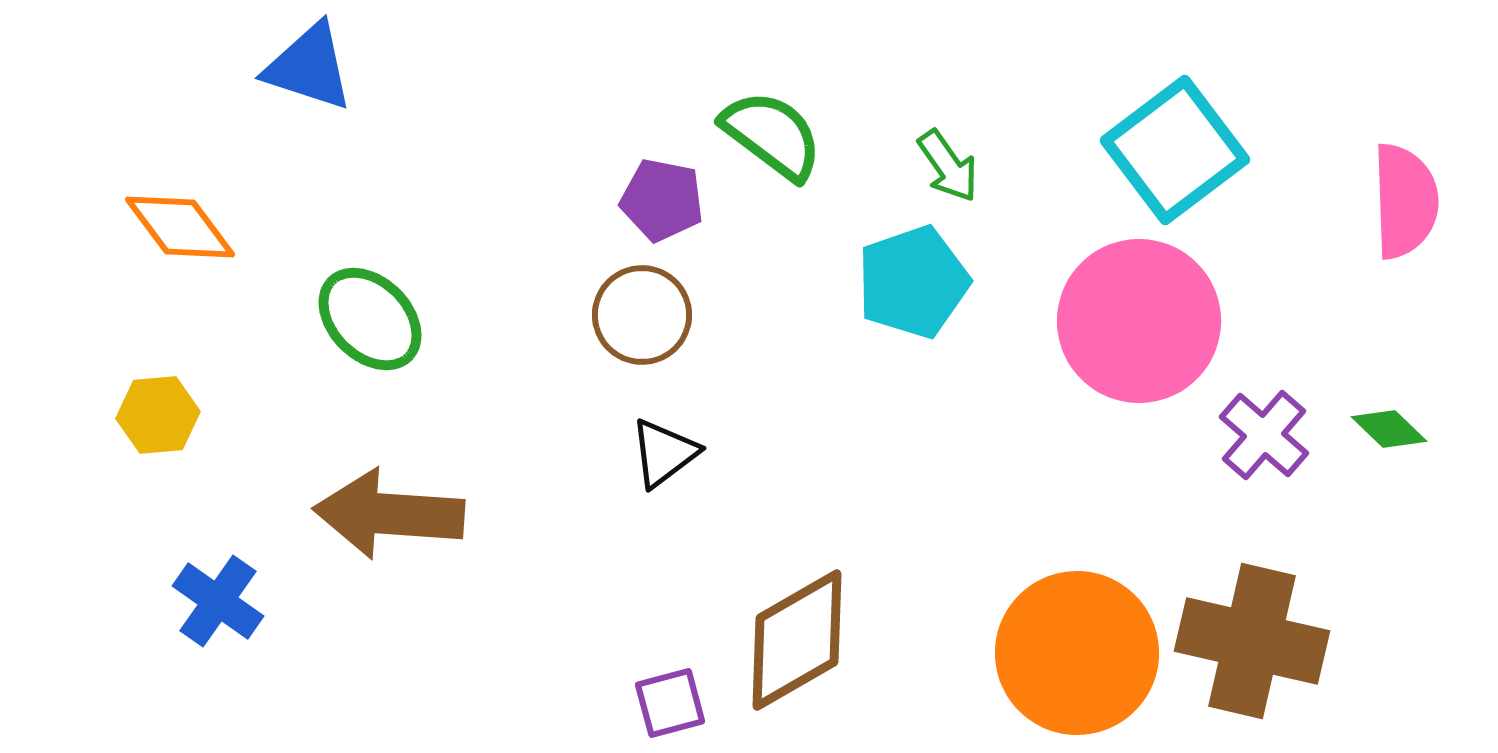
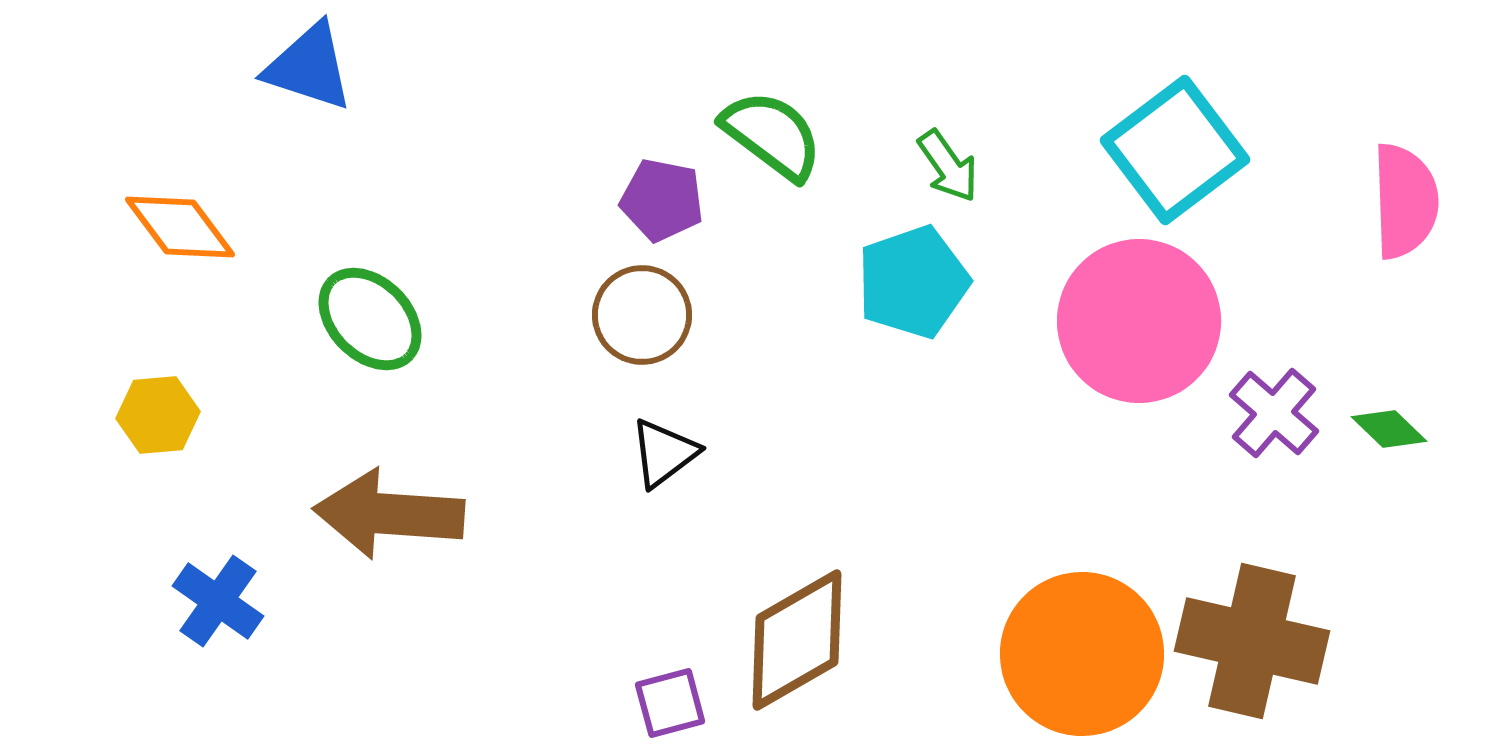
purple cross: moved 10 px right, 22 px up
orange circle: moved 5 px right, 1 px down
